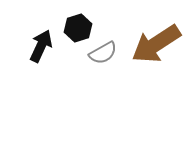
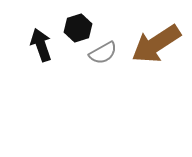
black arrow: moved 1 px up; rotated 44 degrees counterclockwise
